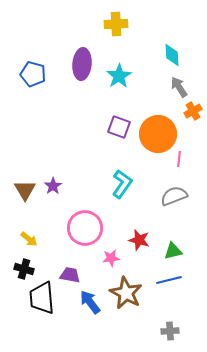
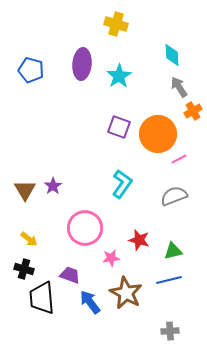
yellow cross: rotated 20 degrees clockwise
blue pentagon: moved 2 px left, 4 px up
pink line: rotated 56 degrees clockwise
purple trapezoid: rotated 10 degrees clockwise
